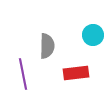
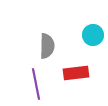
purple line: moved 13 px right, 10 px down
